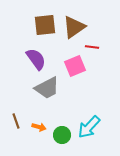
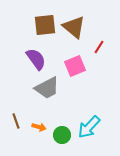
brown triangle: rotated 45 degrees counterclockwise
red line: moved 7 px right; rotated 64 degrees counterclockwise
